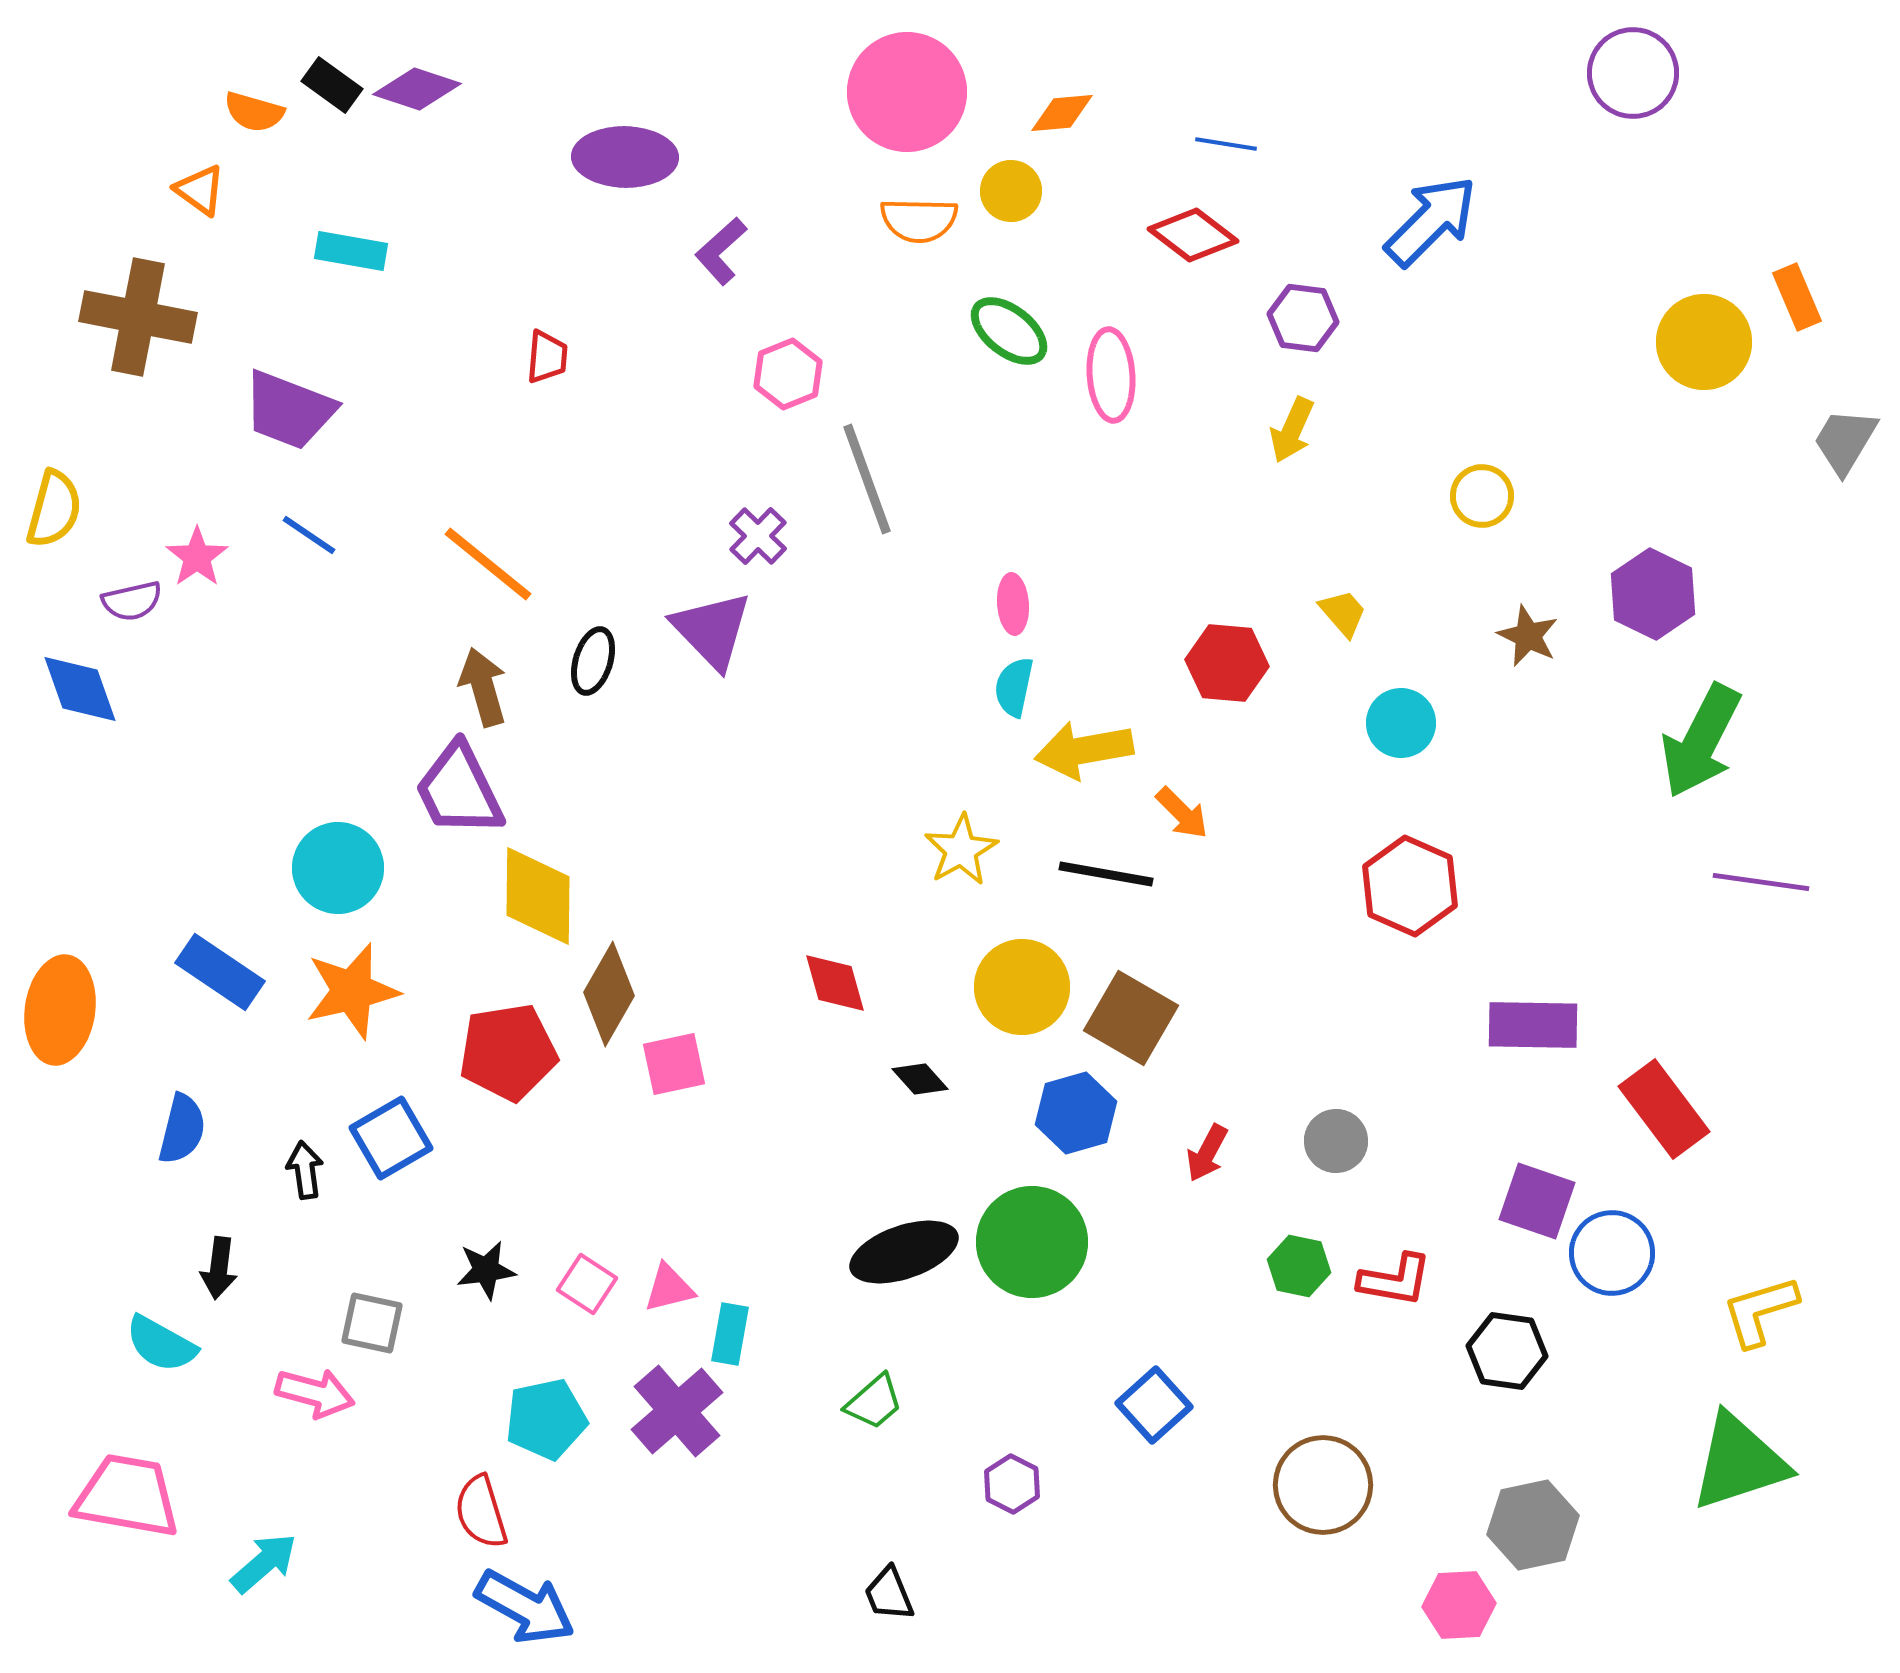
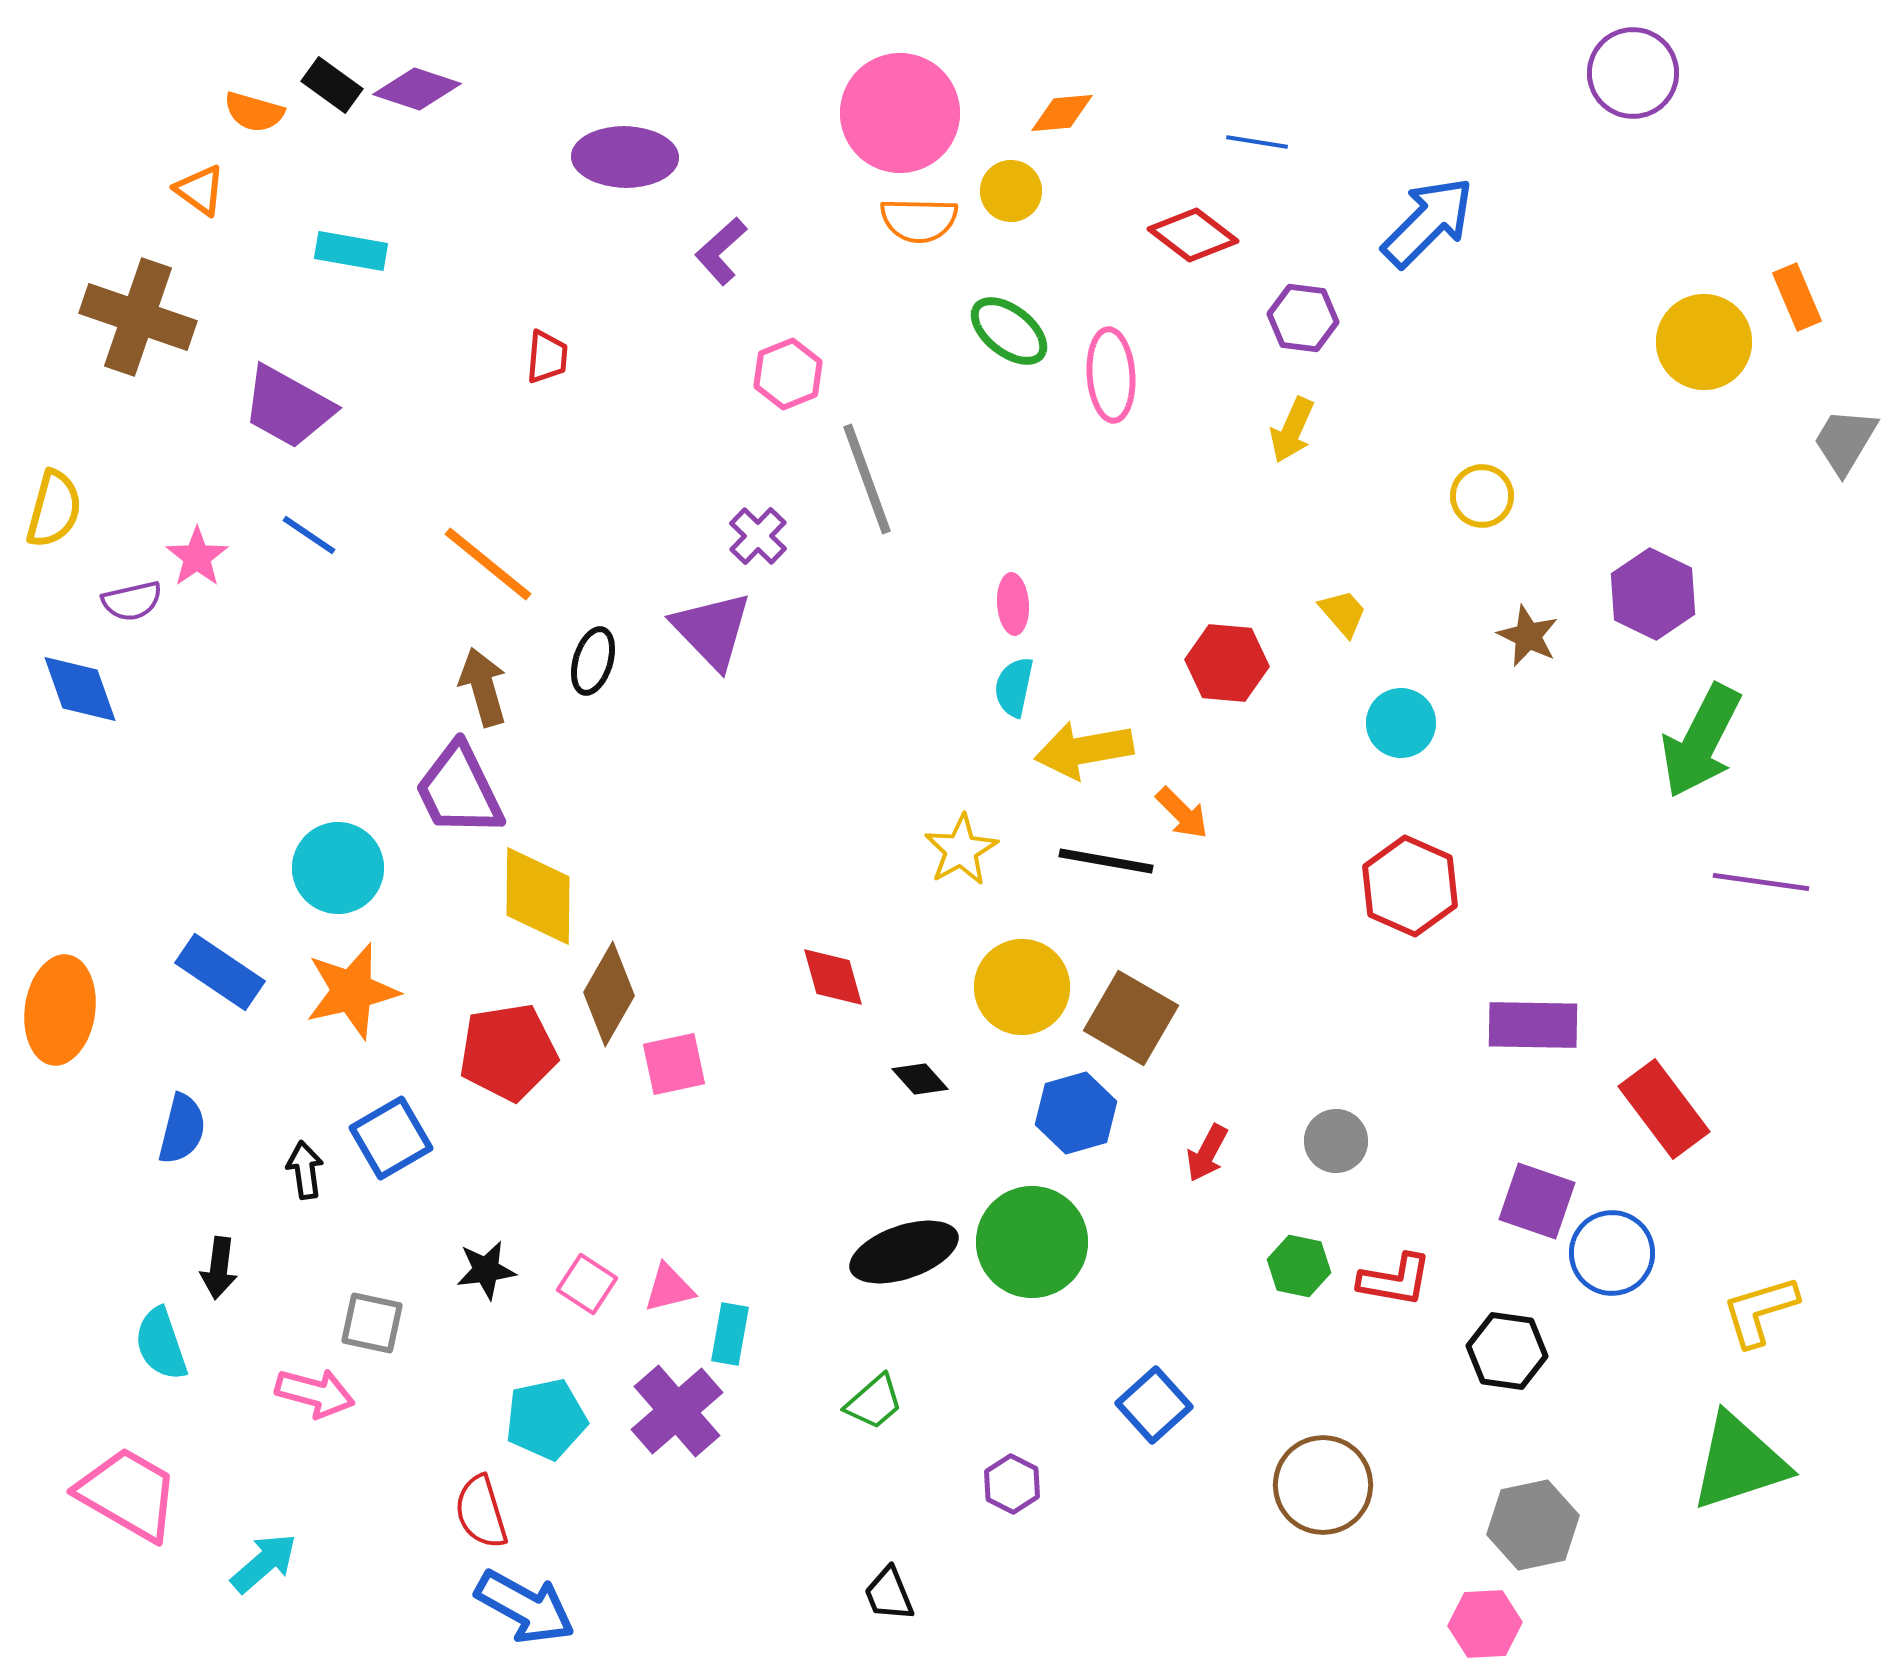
pink circle at (907, 92): moved 7 px left, 21 px down
blue line at (1226, 144): moved 31 px right, 2 px up
blue arrow at (1431, 221): moved 3 px left, 1 px down
brown cross at (138, 317): rotated 8 degrees clockwise
purple trapezoid at (289, 410): moved 1 px left, 3 px up; rotated 8 degrees clockwise
black line at (1106, 874): moved 13 px up
red diamond at (835, 983): moved 2 px left, 6 px up
cyan semicircle at (161, 1344): rotated 42 degrees clockwise
pink trapezoid at (127, 1496): moved 1 px right, 2 px up; rotated 20 degrees clockwise
pink hexagon at (1459, 1605): moved 26 px right, 19 px down
